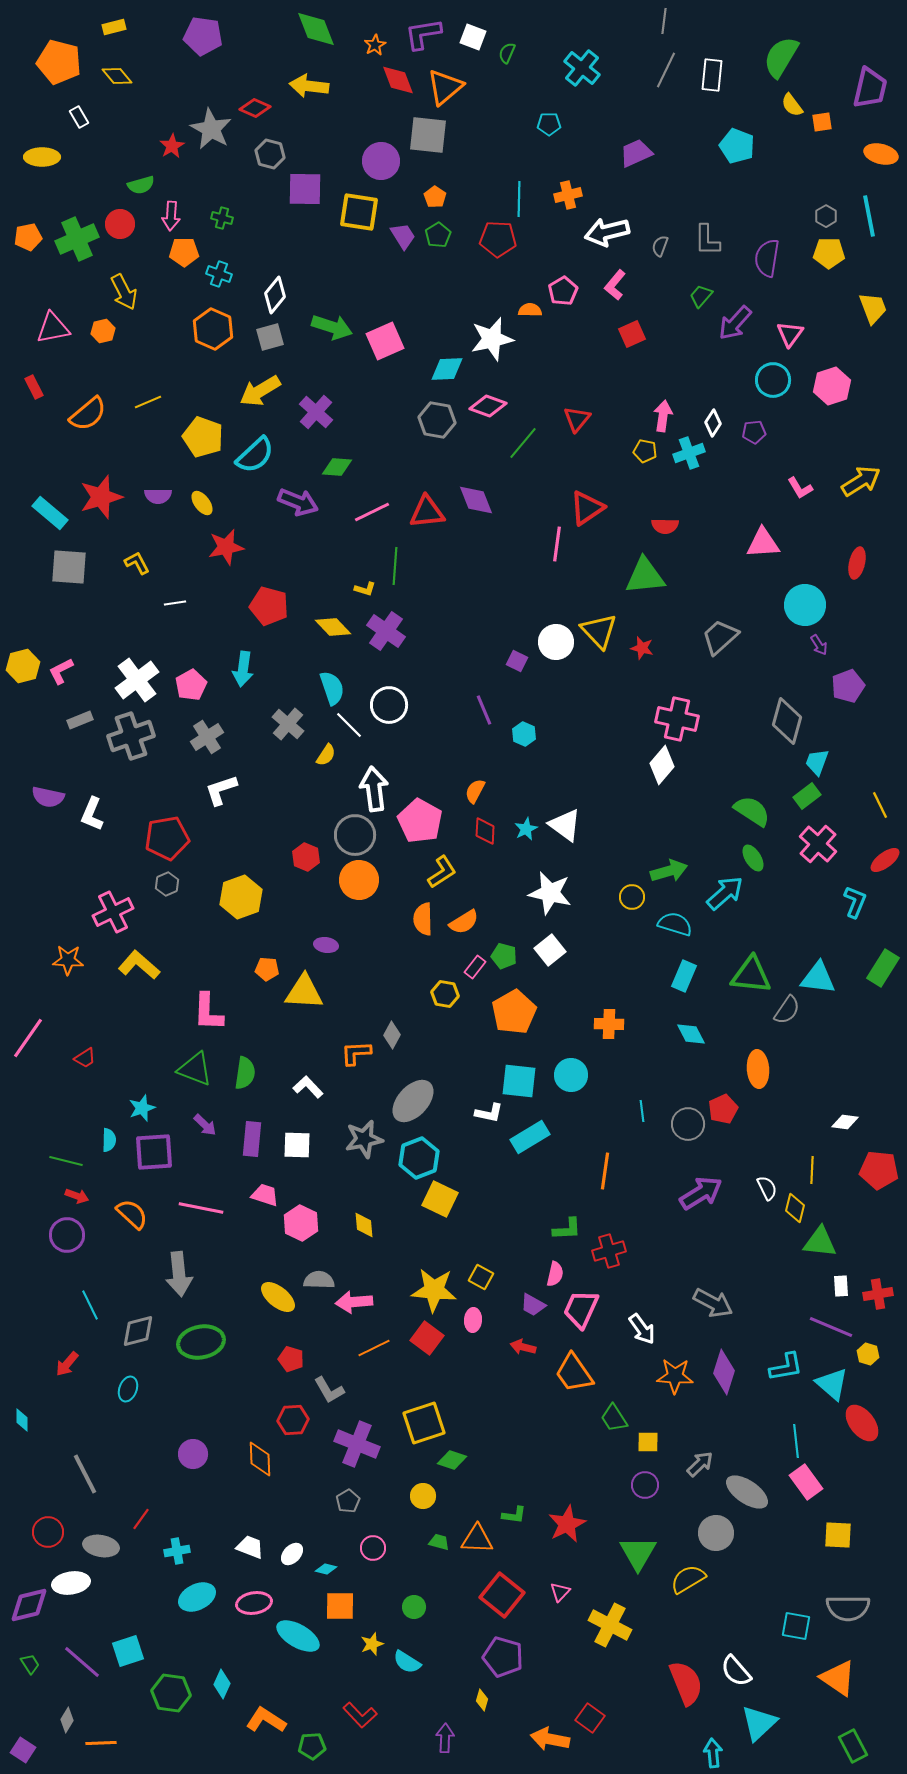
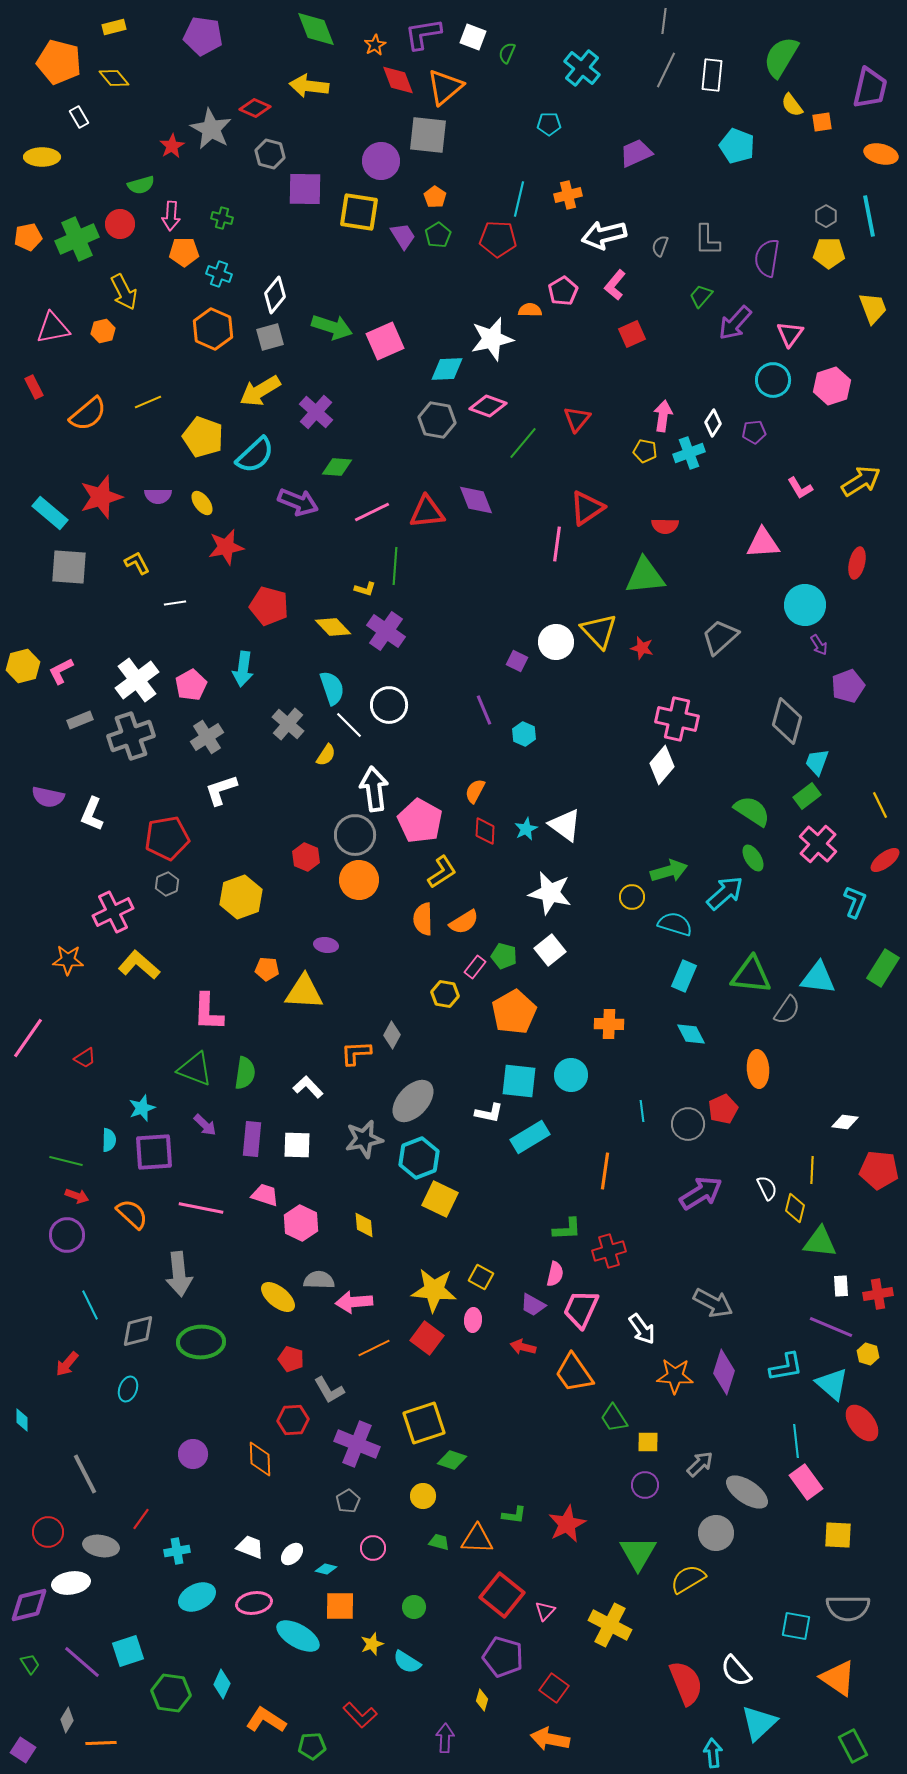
yellow diamond at (117, 76): moved 3 px left, 2 px down
cyan line at (519, 199): rotated 12 degrees clockwise
white arrow at (607, 232): moved 3 px left, 3 px down
green ellipse at (201, 1342): rotated 9 degrees clockwise
pink triangle at (560, 1592): moved 15 px left, 19 px down
red square at (590, 1718): moved 36 px left, 30 px up
